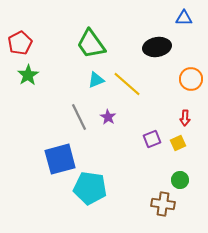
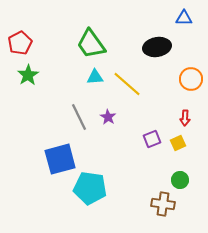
cyan triangle: moved 1 px left, 3 px up; rotated 18 degrees clockwise
